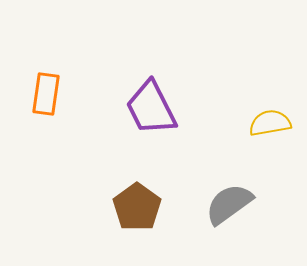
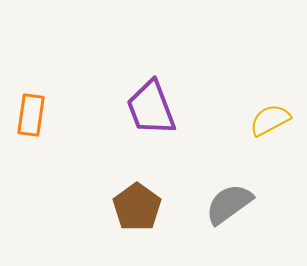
orange rectangle: moved 15 px left, 21 px down
purple trapezoid: rotated 6 degrees clockwise
yellow semicircle: moved 3 px up; rotated 18 degrees counterclockwise
